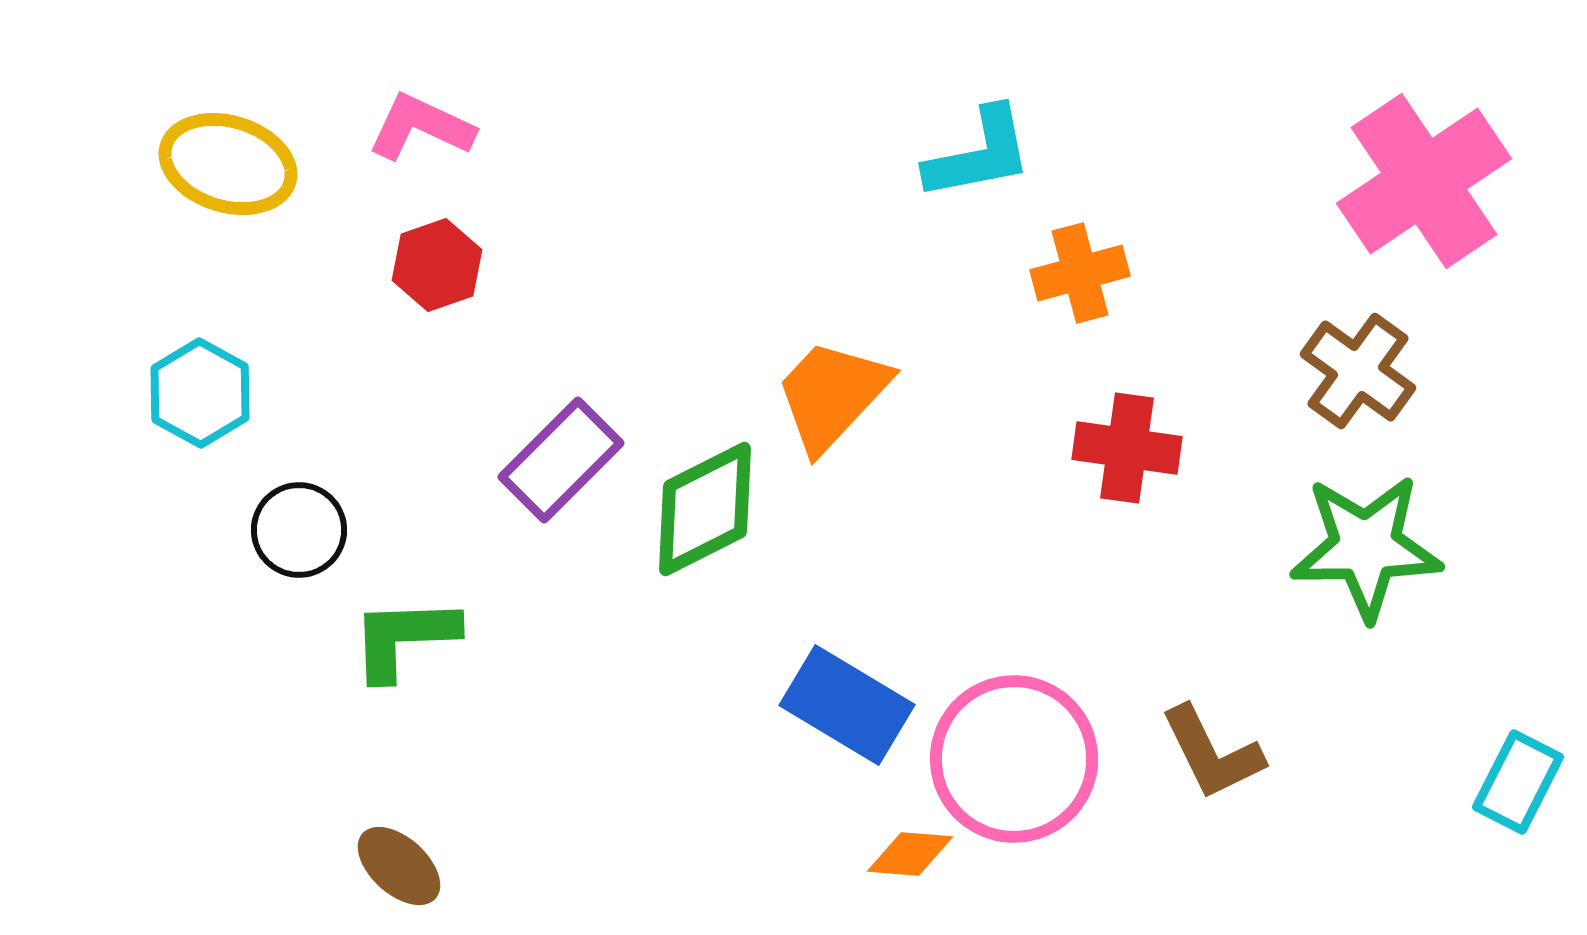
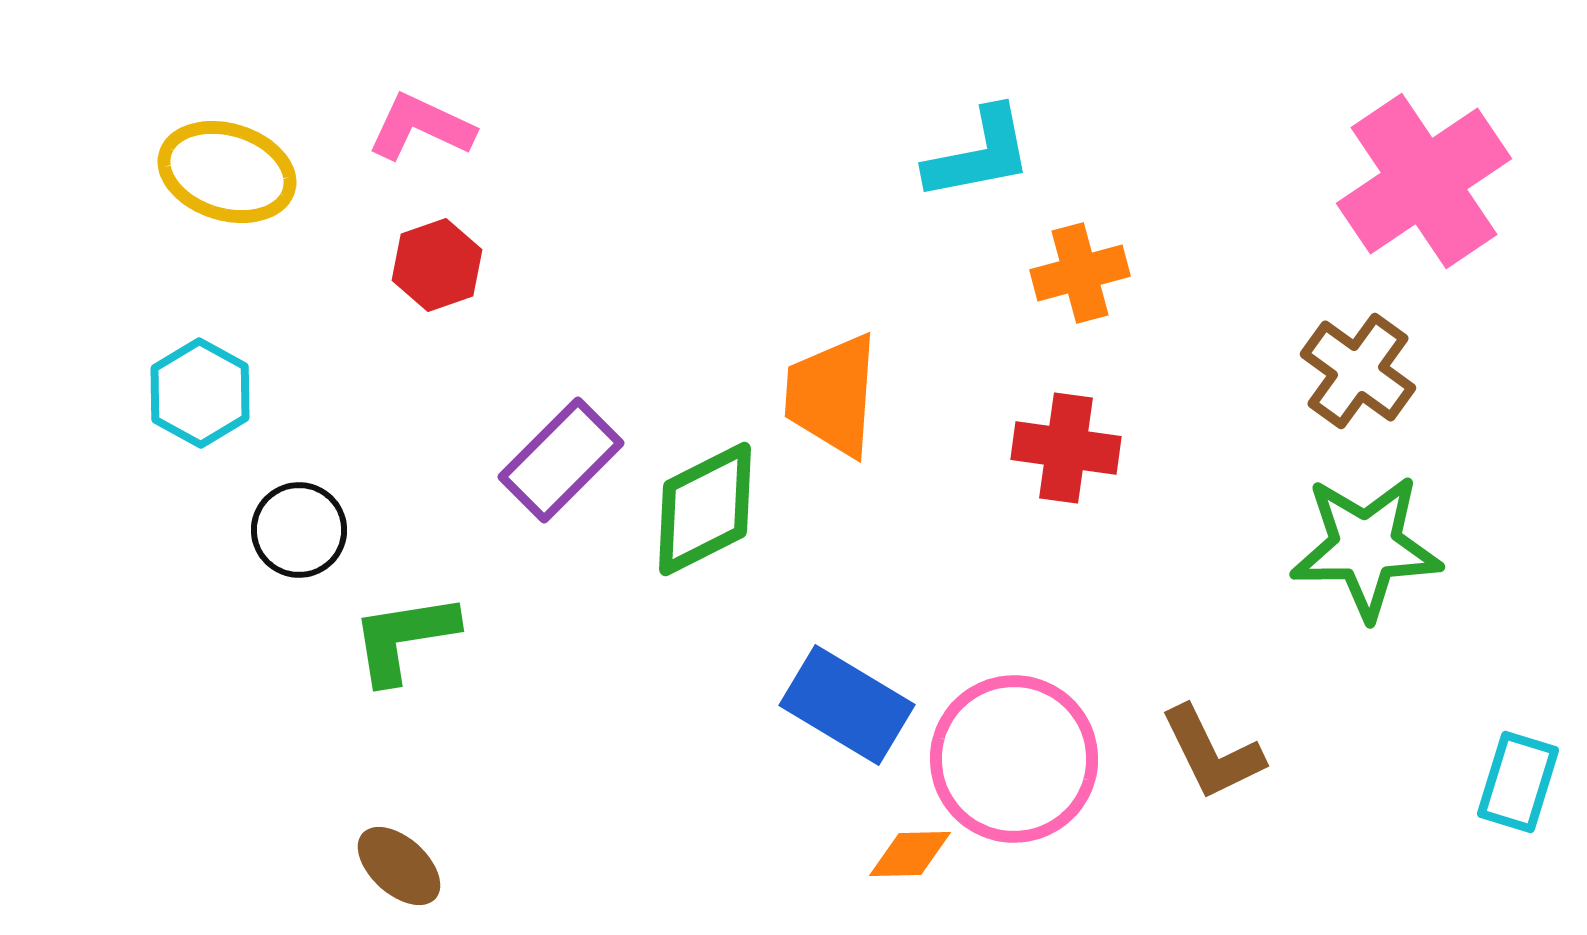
yellow ellipse: moved 1 px left, 8 px down
orange trapezoid: rotated 39 degrees counterclockwise
red cross: moved 61 px left
green L-shape: rotated 7 degrees counterclockwise
cyan rectangle: rotated 10 degrees counterclockwise
orange diamond: rotated 6 degrees counterclockwise
